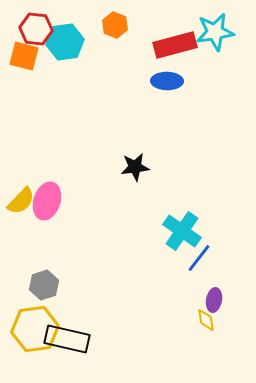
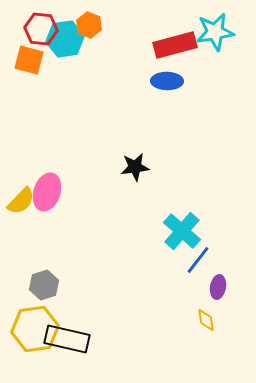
orange hexagon: moved 26 px left
red hexagon: moved 5 px right
cyan hexagon: moved 3 px up
orange square: moved 5 px right, 4 px down
pink ellipse: moved 9 px up
cyan cross: rotated 6 degrees clockwise
blue line: moved 1 px left, 2 px down
purple ellipse: moved 4 px right, 13 px up
